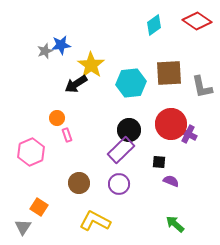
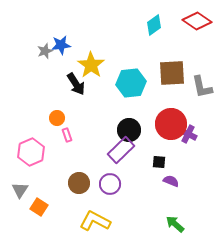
brown square: moved 3 px right
black arrow: rotated 90 degrees counterclockwise
purple circle: moved 9 px left
gray triangle: moved 3 px left, 37 px up
